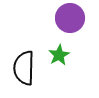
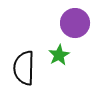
purple circle: moved 5 px right, 5 px down
